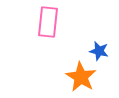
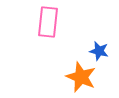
orange star: rotated 8 degrees counterclockwise
